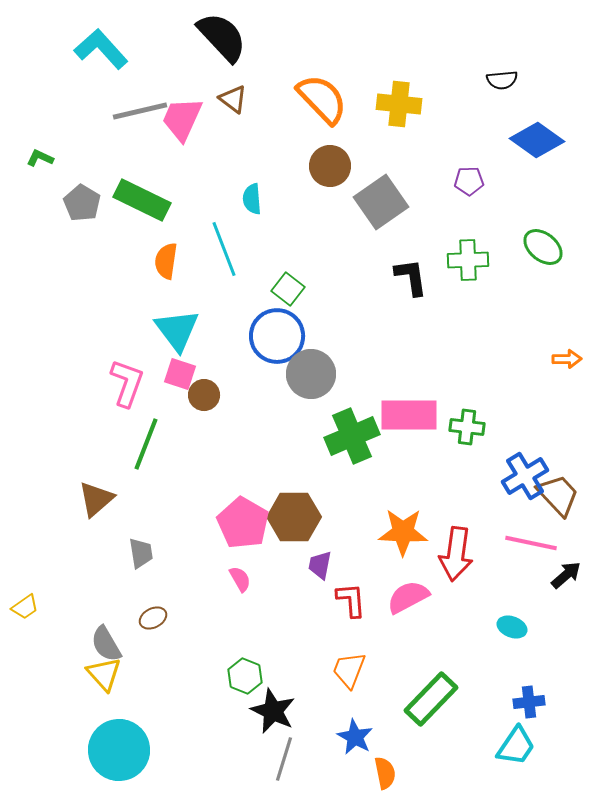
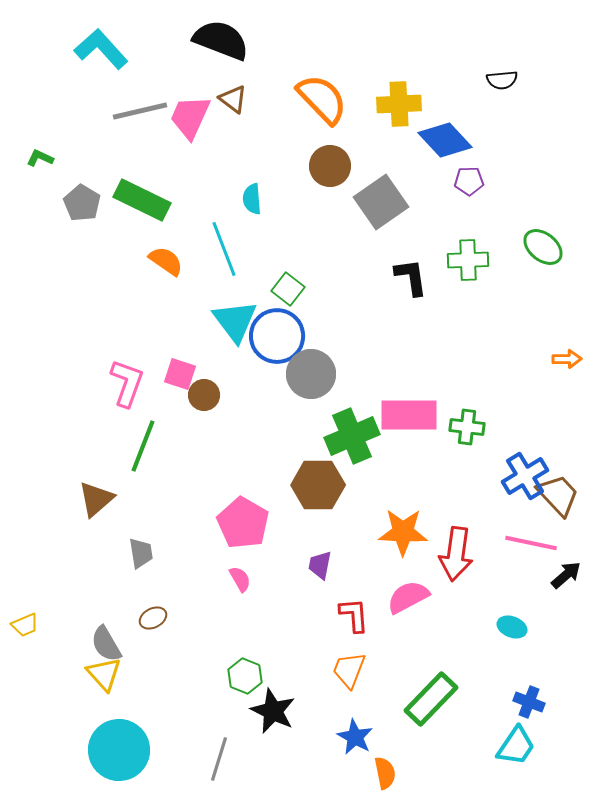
black semicircle at (222, 37): moved 1 px left, 3 px down; rotated 26 degrees counterclockwise
yellow cross at (399, 104): rotated 9 degrees counterclockwise
pink trapezoid at (182, 119): moved 8 px right, 2 px up
blue diamond at (537, 140): moved 92 px left; rotated 12 degrees clockwise
orange semicircle at (166, 261): rotated 117 degrees clockwise
cyan triangle at (177, 330): moved 58 px right, 9 px up
green line at (146, 444): moved 3 px left, 2 px down
brown hexagon at (294, 517): moved 24 px right, 32 px up
red L-shape at (351, 600): moved 3 px right, 15 px down
yellow trapezoid at (25, 607): moved 18 px down; rotated 12 degrees clockwise
blue cross at (529, 702): rotated 28 degrees clockwise
gray line at (284, 759): moved 65 px left
